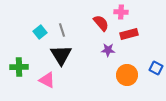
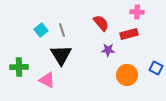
pink cross: moved 16 px right
cyan square: moved 1 px right, 2 px up
